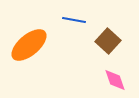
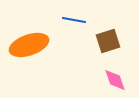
brown square: rotated 30 degrees clockwise
orange ellipse: rotated 21 degrees clockwise
